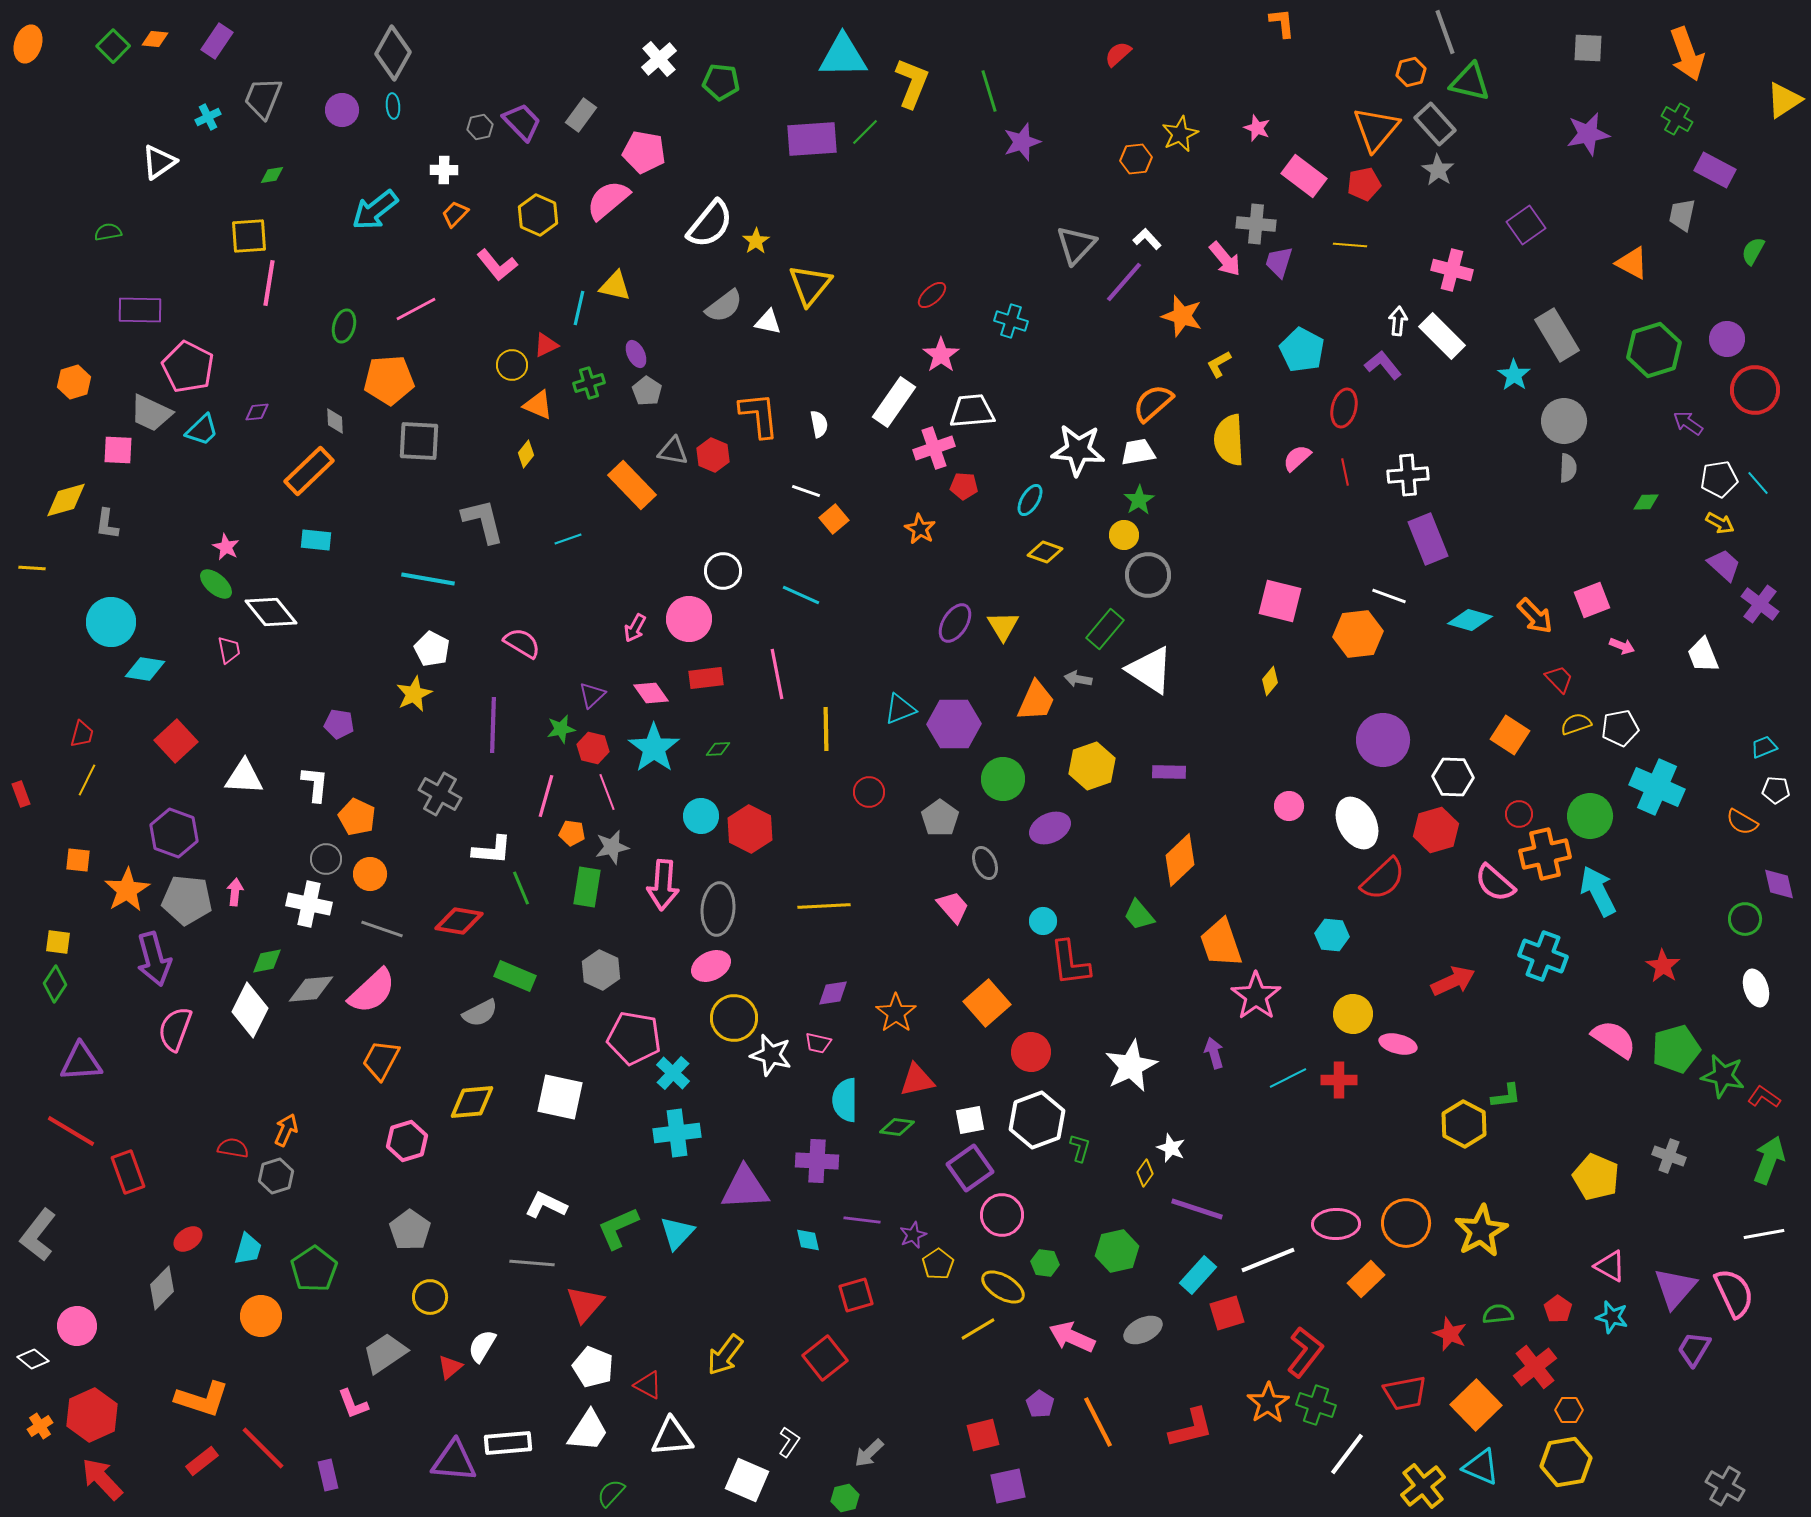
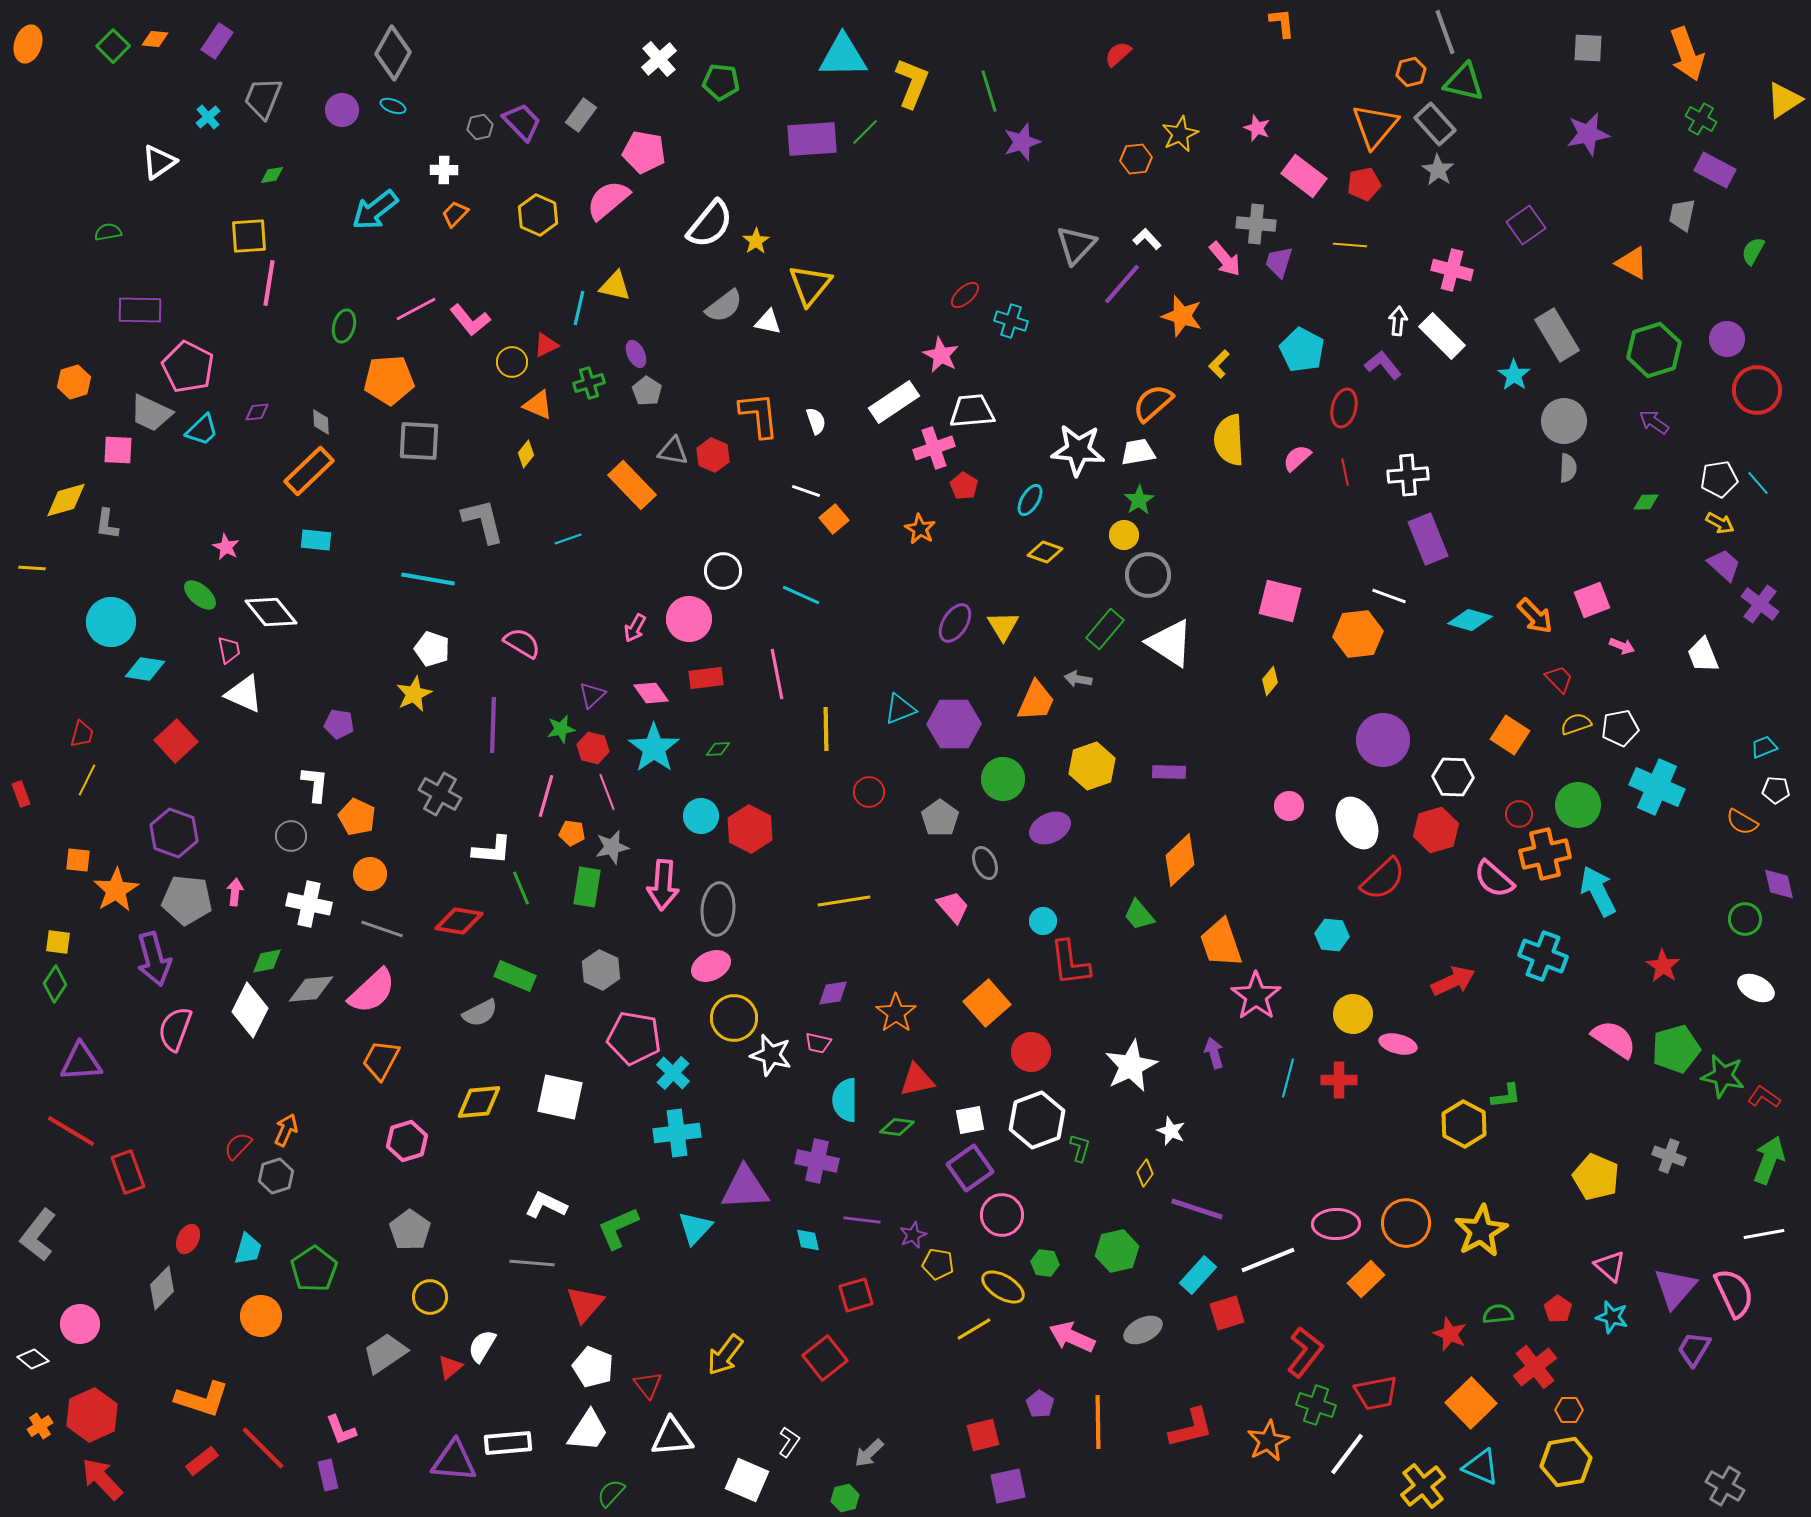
green triangle at (1470, 82): moved 6 px left
cyan ellipse at (393, 106): rotated 65 degrees counterclockwise
cyan cross at (208, 117): rotated 15 degrees counterclockwise
green cross at (1677, 119): moved 24 px right
orange triangle at (1376, 129): moved 1 px left, 3 px up
pink L-shape at (497, 265): moved 27 px left, 55 px down
purple line at (1124, 282): moved 2 px left, 2 px down
red ellipse at (932, 295): moved 33 px right
pink star at (941, 355): rotated 9 degrees counterclockwise
yellow L-shape at (1219, 364): rotated 16 degrees counterclockwise
yellow circle at (512, 365): moved 3 px up
red circle at (1755, 390): moved 2 px right
white rectangle at (894, 402): rotated 21 degrees clockwise
gray diamond at (335, 421): moved 14 px left, 1 px down
purple arrow at (1688, 423): moved 34 px left, 1 px up
white semicircle at (819, 424): moved 3 px left, 3 px up; rotated 8 degrees counterclockwise
red pentagon at (964, 486): rotated 28 degrees clockwise
green ellipse at (216, 584): moved 16 px left, 11 px down
white pentagon at (432, 649): rotated 8 degrees counterclockwise
white triangle at (1150, 670): moved 20 px right, 27 px up
white triangle at (244, 777): moved 83 px up; rotated 21 degrees clockwise
green circle at (1590, 816): moved 12 px left, 11 px up
gray circle at (326, 859): moved 35 px left, 23 px up
pink semicircle at (1495, 883): moved 1 px left, 4 px up
orange star at (127, 890): moved 11 px left
yellow line at (824, 906): moved 20 px right, 5 px up; rotated 6 degrees counterclockwise
white ellipse at (1756, 988): rotated 45 degrees counterclockwise
cyan line at (1288, 1078): rotated 48 degrees counterclockwise
yellow diamond at (472, 1102): moved 7 px right
red semicircle at (233, 1148): moved 5 px right, 2 px up; rotated 56 degrees counterclockwise
white star at (1171, 1148): moved 17 px up
purple cross at (817, 1161): rotated 9 degrees clockwise
cyan triangle at (677, 1233): moved 18 px right, 5 px up
red ellipse at (188, 1239): rotated 28 degrees counterclockwise
yellow pentagon at (938, 1264): rotated 28 degrees counterclockwise
pink triangle at (1610, 1266): rotated 12 degrees clockwise
pink circle at (77, 1326): moved 3 px right, 2 px up
yellow line at (978, 1329): moved 4 px left
red triangle at (648, 1385): rotated 24 degrees clockwise
red trapezoid at (1405, 1393): moved 29 px left
orange star at (1268, 1403): moved 38 px down; rotated 6 degrees clockwise
pink L-shape at (353, 1404): moved 12 px left, 26 px down
orange square at (1476, 1405): moved 5 px left, 2 px up
orange line at (1098, 1422): rotated 26 degrees clockwise
